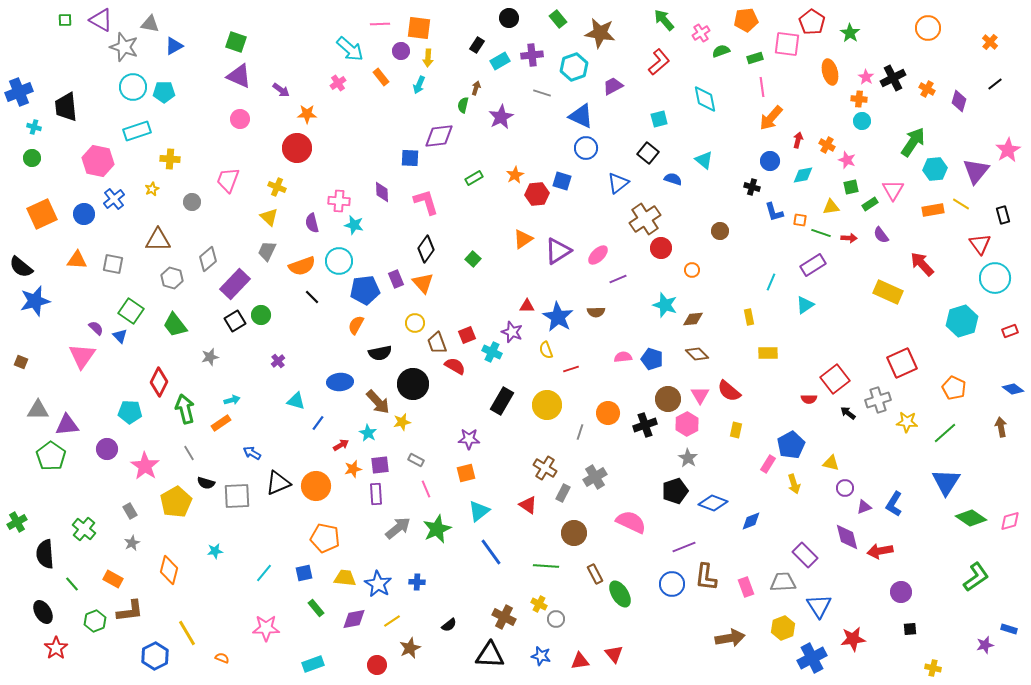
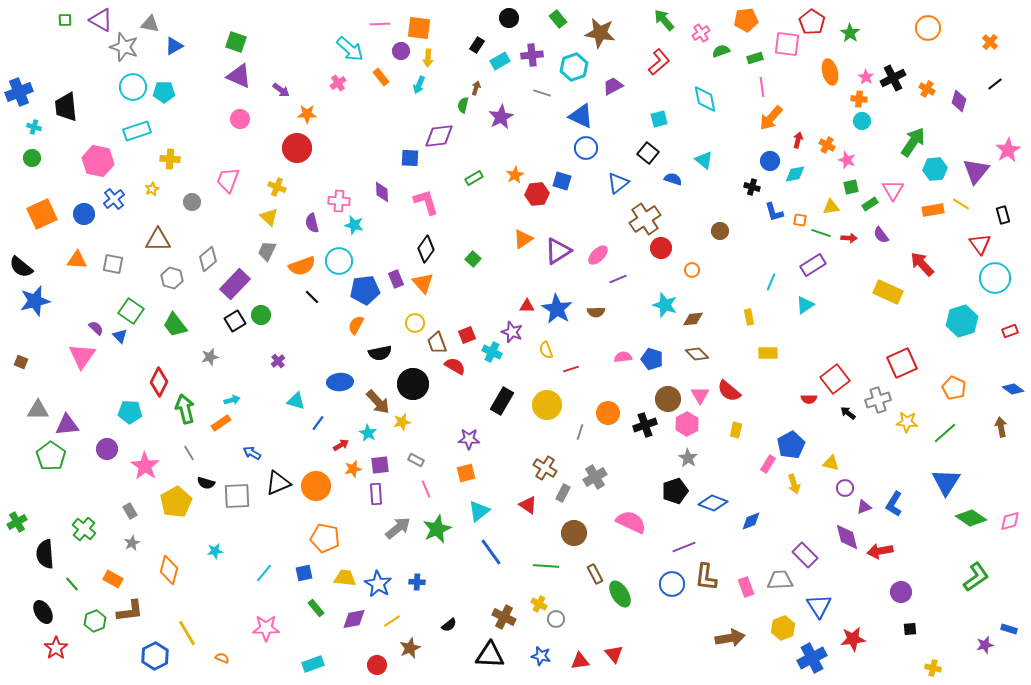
cyan diamond at (803, 175): moved 8 px left, 1 px up
blue star at (558, 317): moved 1 px left, 8 px up
gray trapezoid at (783, 582): moved 3 px left, 2 px up
